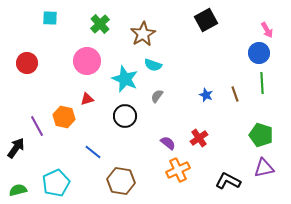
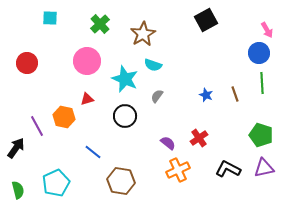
black L-shape: moved 12 px up
green semicircle: rotated 90 degrees clockwise
